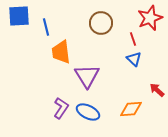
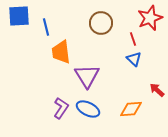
blue ellipse: moved 3 px up
